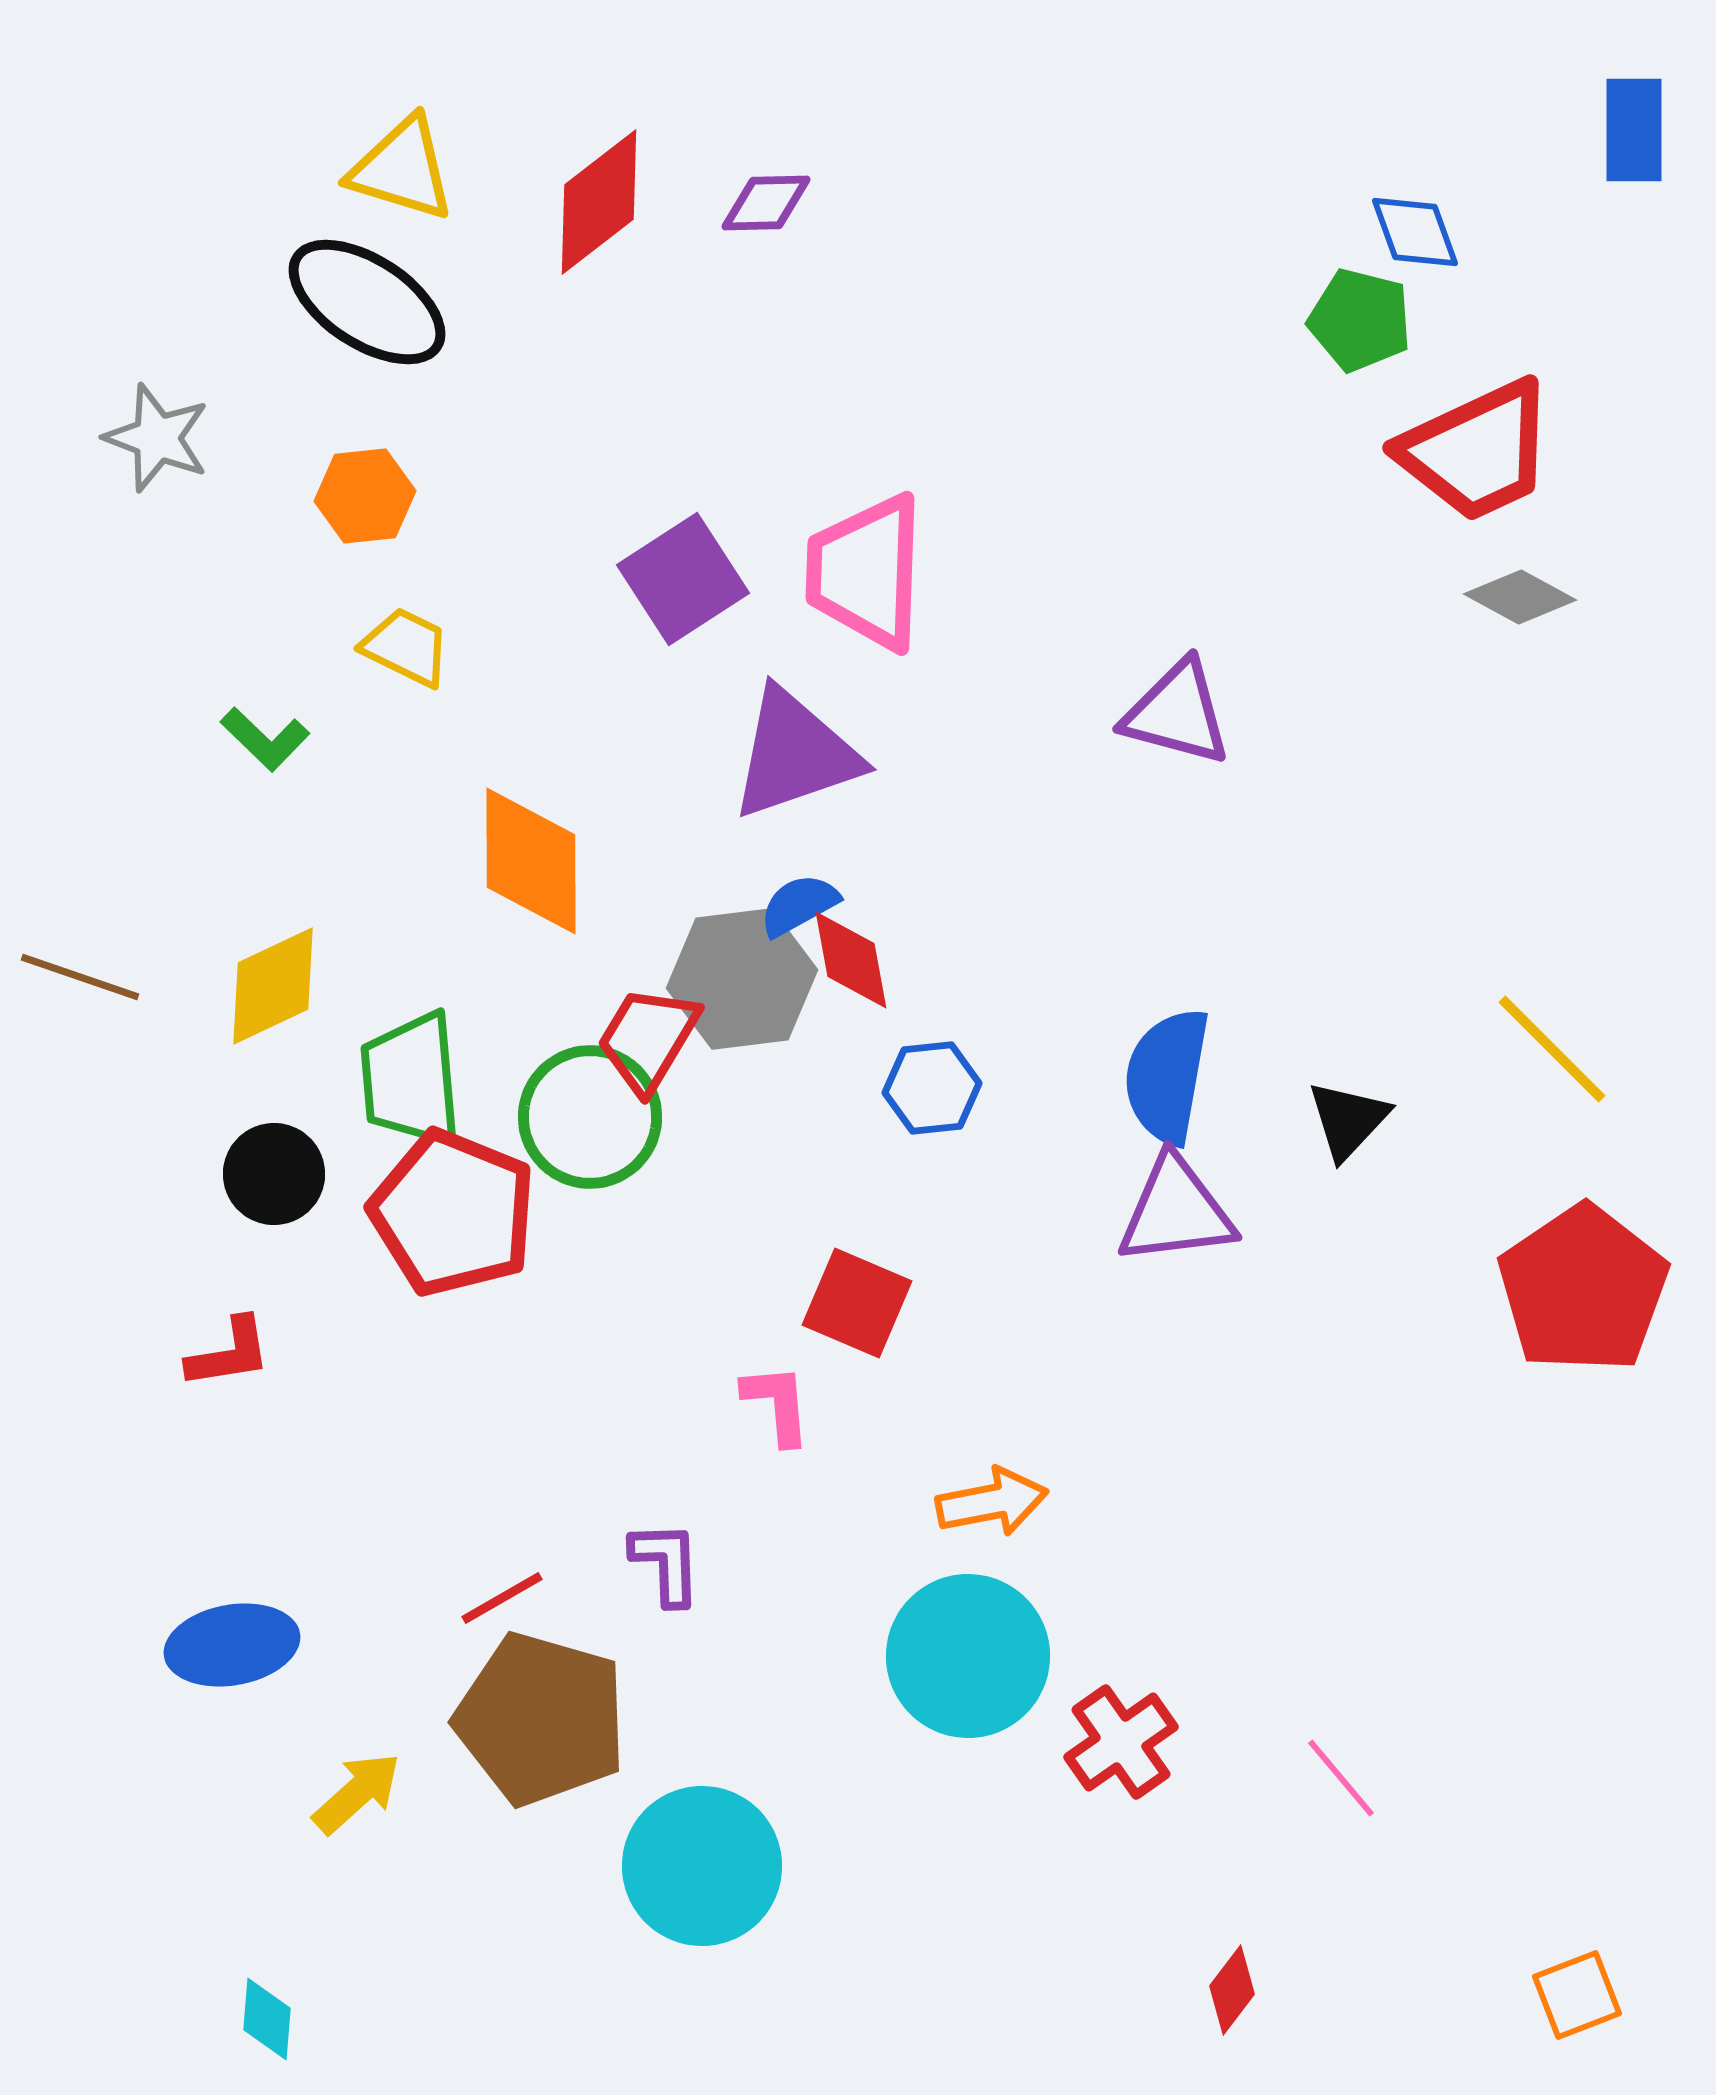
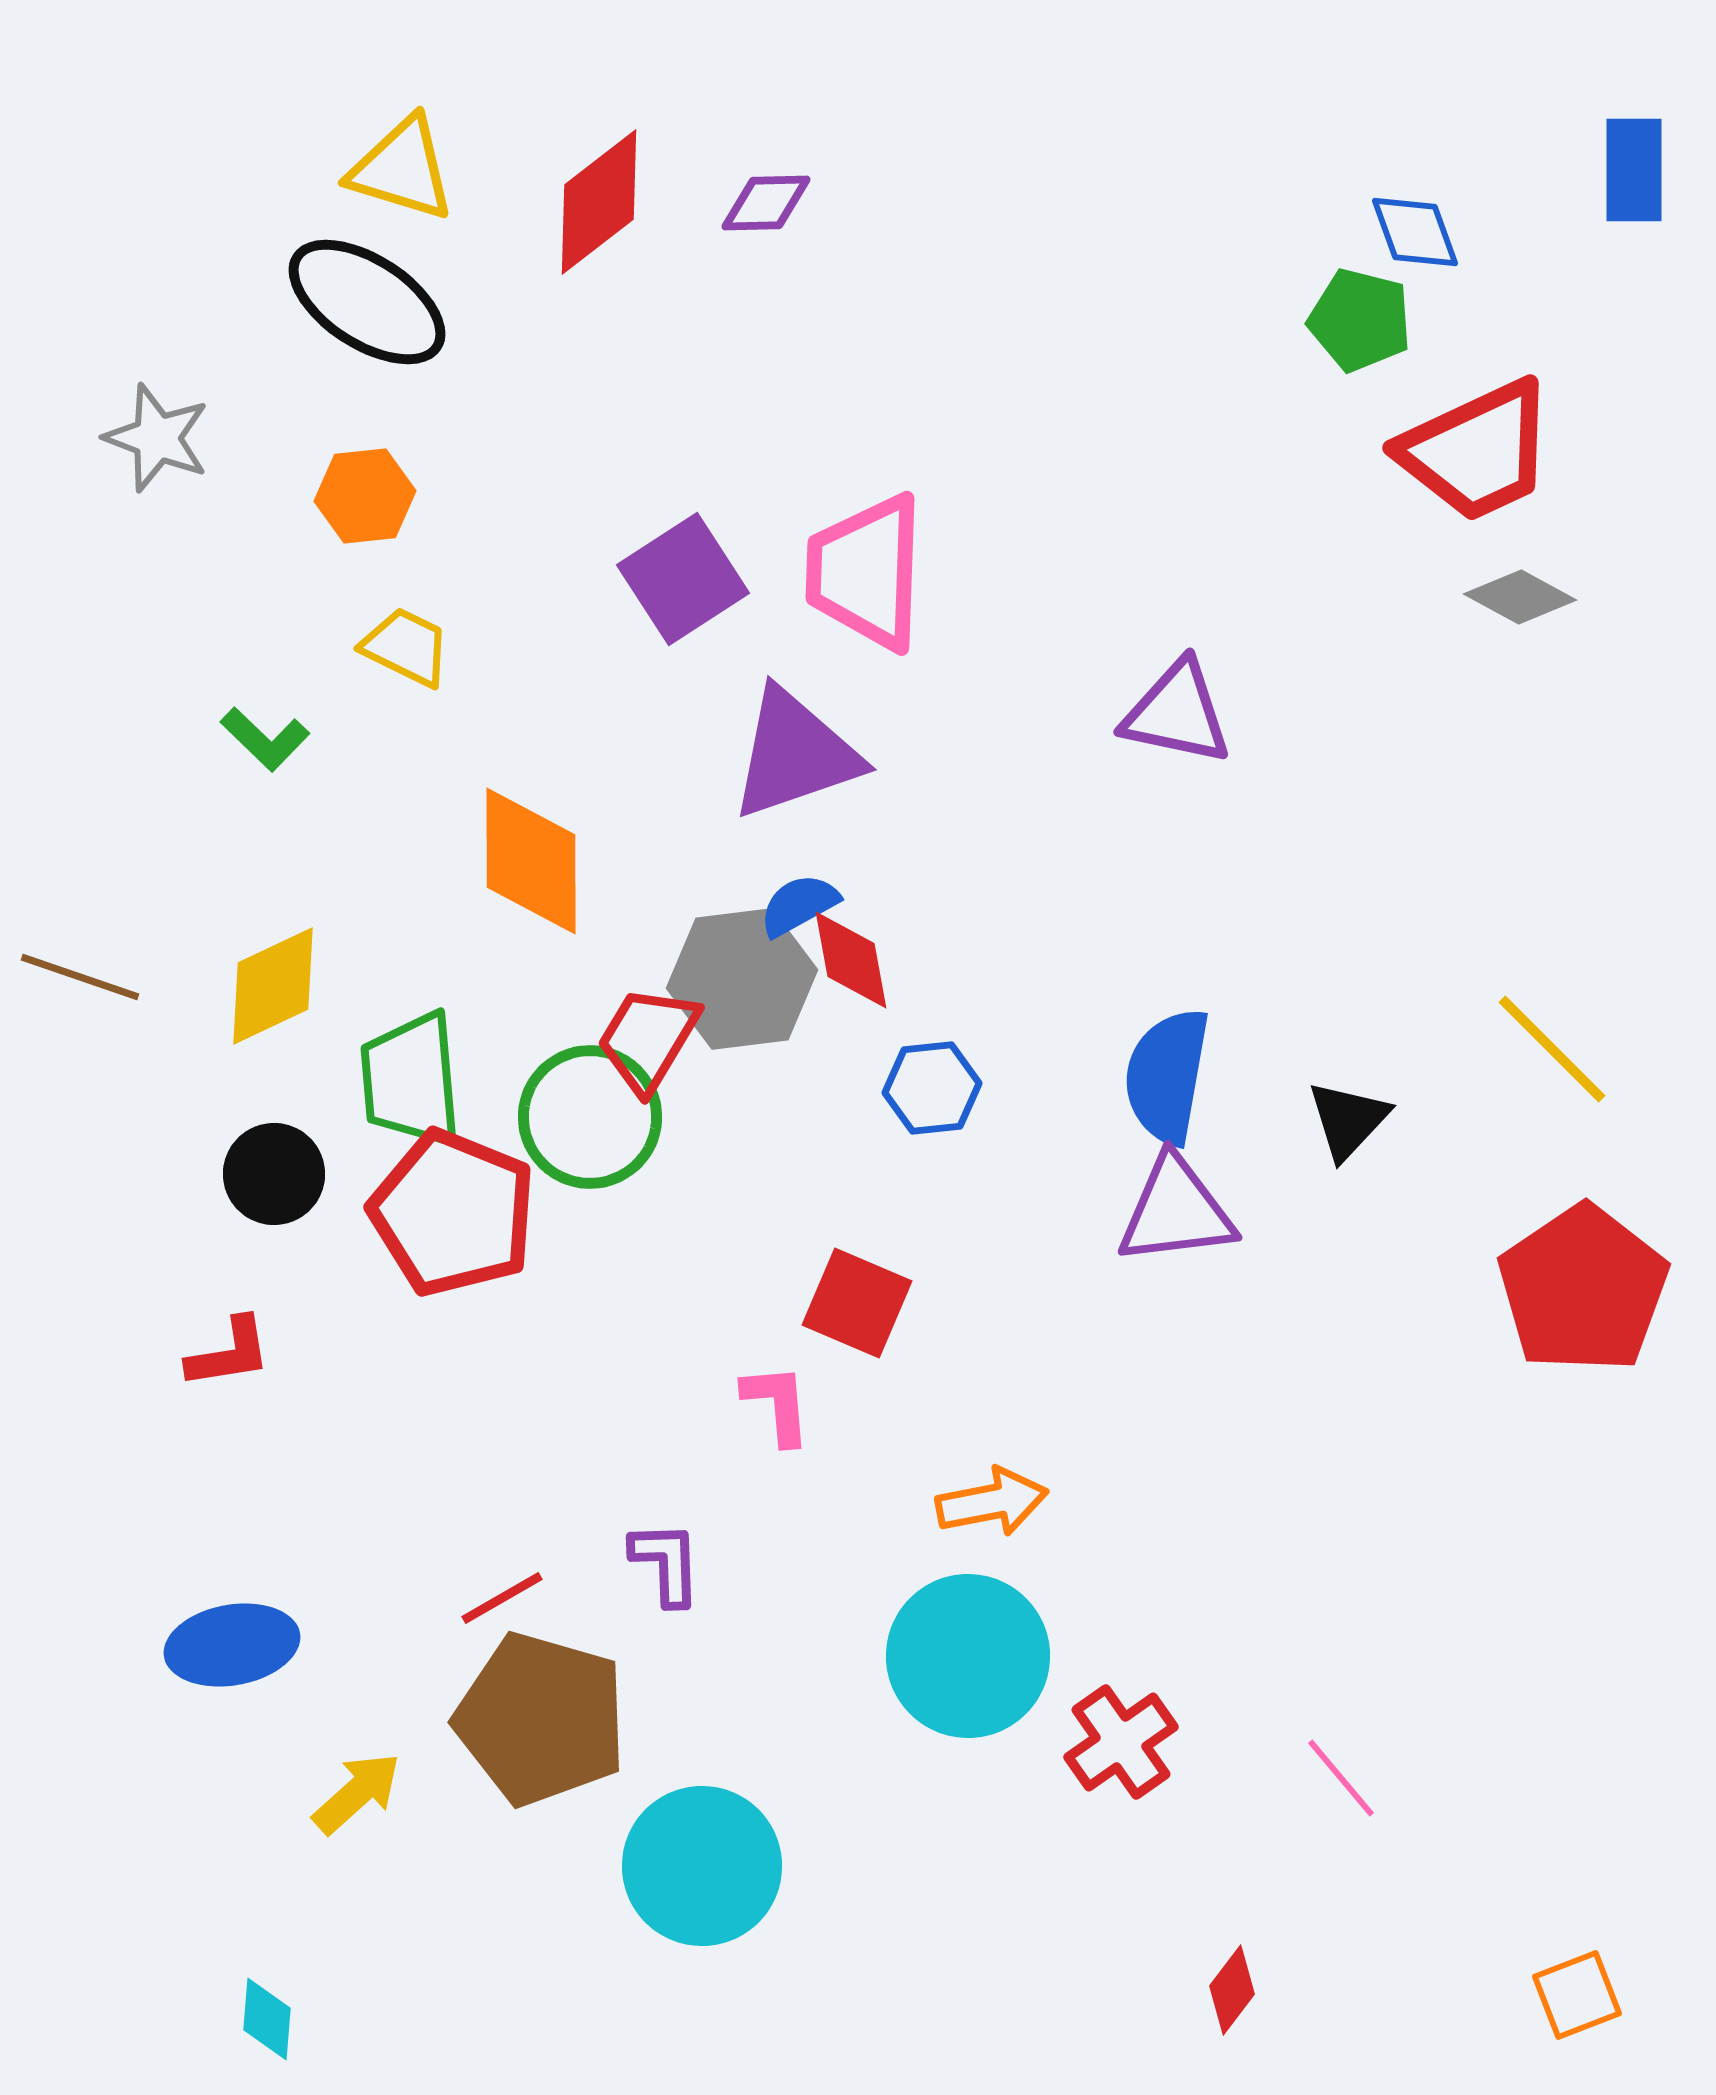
blue rectangle at (1634, 130): moved 40 px down
purple triangle at (1177, 713): rotated 3 degrees counterclockwise
